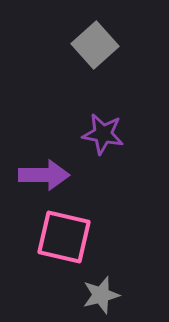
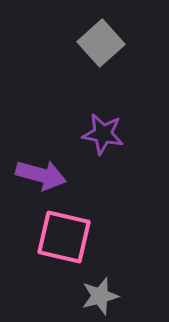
gray square: moved 6 px right, 2 px up
purple arrow: moved 3 px left; rotated 15 degrees clockwise
gray star: moved 1 px left, 1 px down
